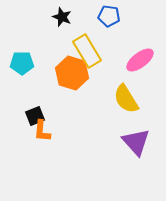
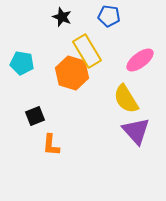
cyan pentagon: rotated 10 degrees clockwise
orange L-shape: moved 9 px right, 14 px down
purple triangle: moved 11 px up
